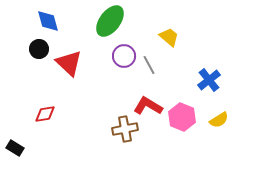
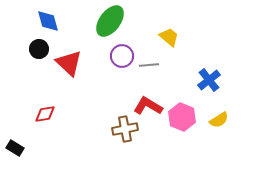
purple circle: moved 2 px left
gray line: rotated 66 degrees counterclockwise
